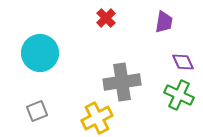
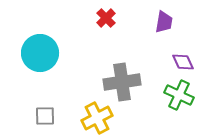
gray square: moved 8 px right, 5 px down; rotated 20 degrees clockwise
